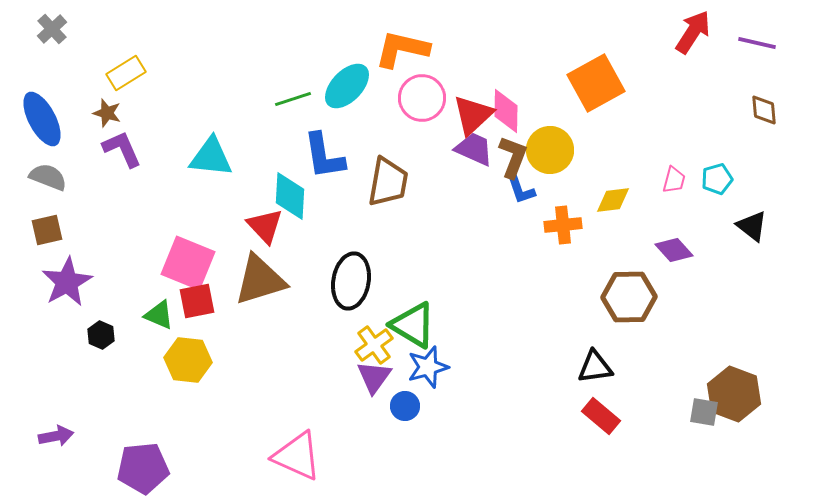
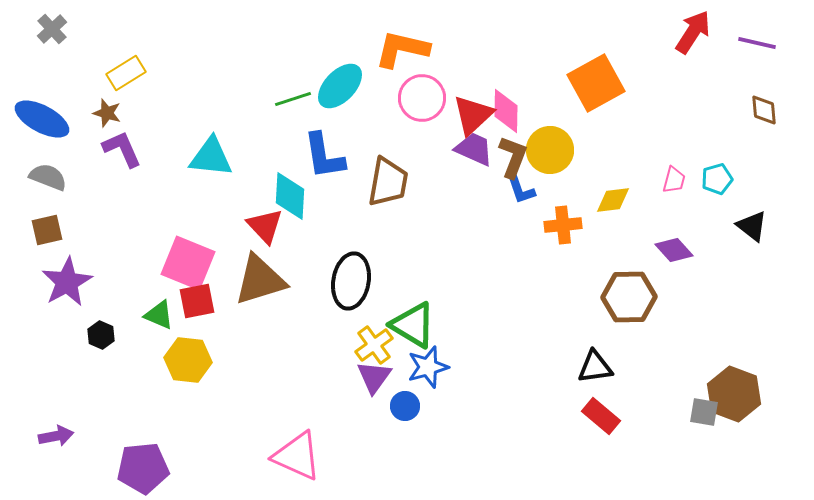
cyan ellipse at (347, 86): moved 7 px left
blue ellipse at (42, 119): rotated 34 degrees counterclockwise
